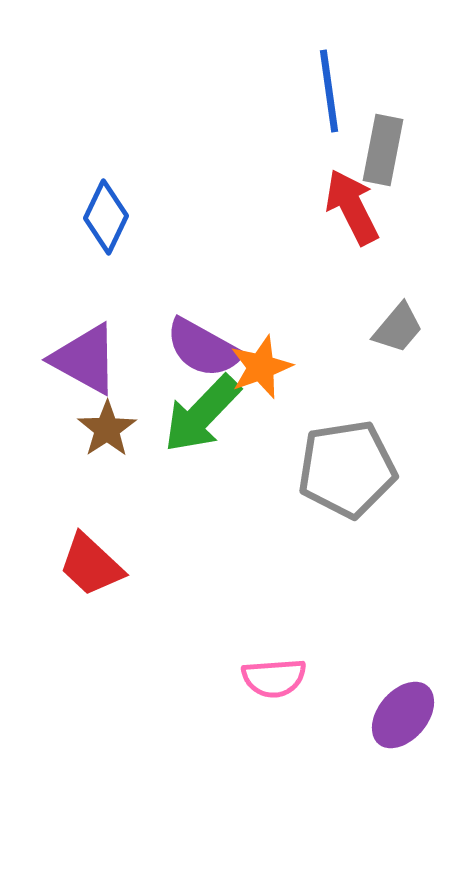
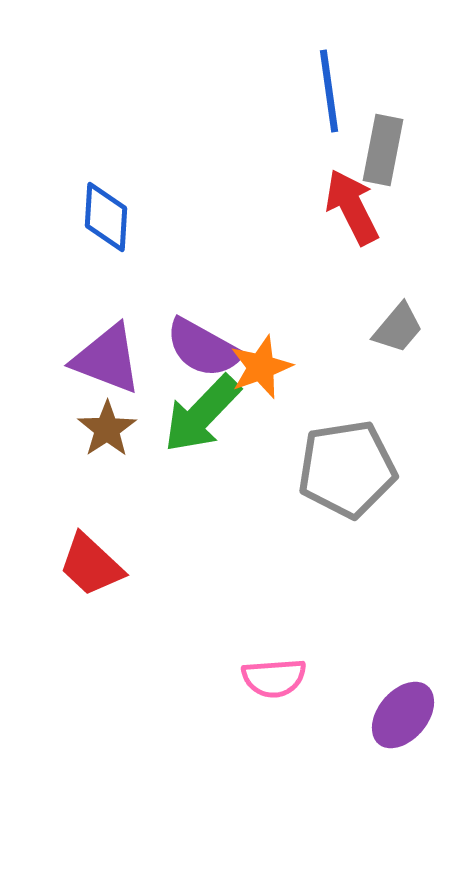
blue diamond: rotated 22 degrees counterclockwise
purple triangle: moved 22 px right; rotated 8 degrees counterclockwise
